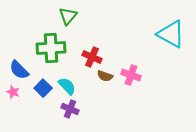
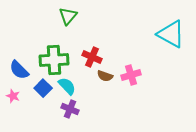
green cross: moved 3 px right, 12 px down
pink cross: rotated 36 degrees counterclockwise
pink star: moved 4 px down
